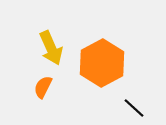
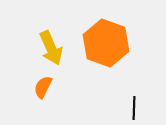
orange hexagon: moved 4 px right, 20 px up; rotated 12 degrees counterclockwise
black line: rotated 50 degrees clockwise
